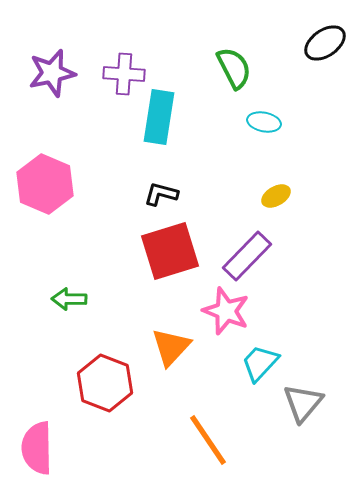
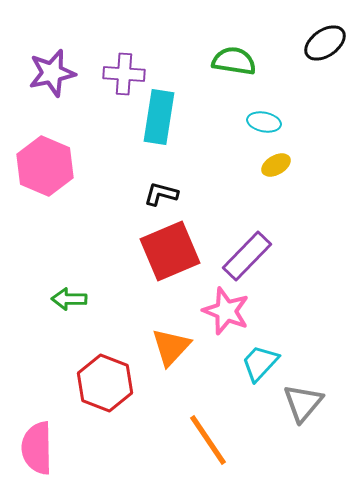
green semicircle: moved 7 px up; rotated 54 degrees counterclockwise
pink hexagon: moved 18 px up
yellow ellipse: moved 31 px up
red square: rotated 6 degrees counterclockwise
